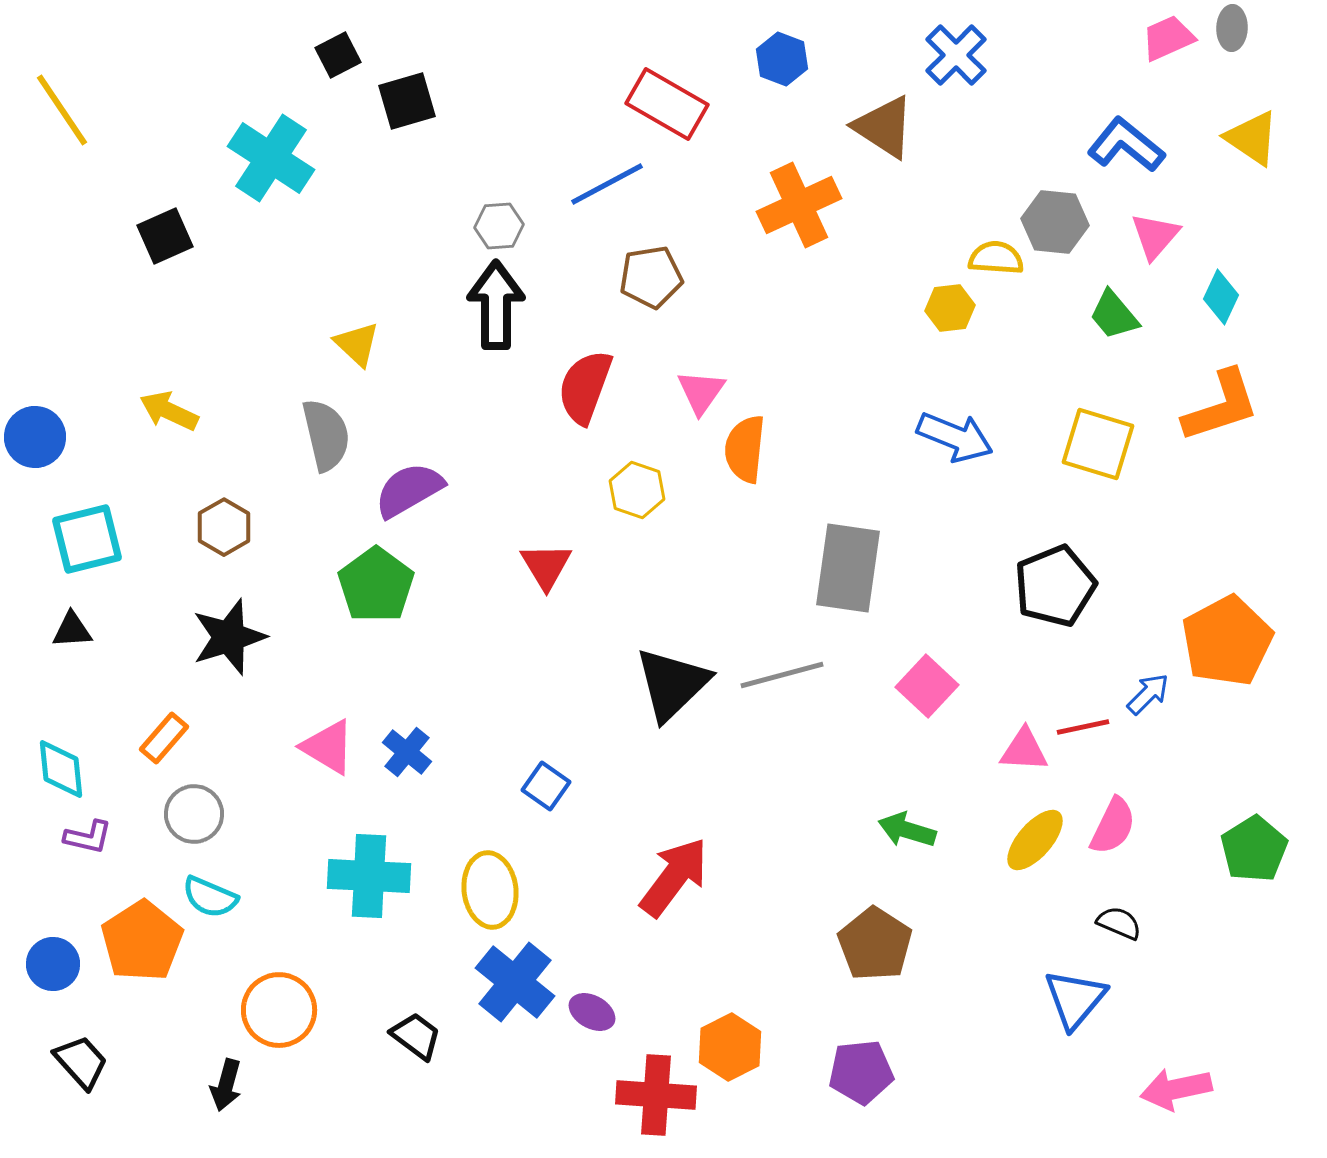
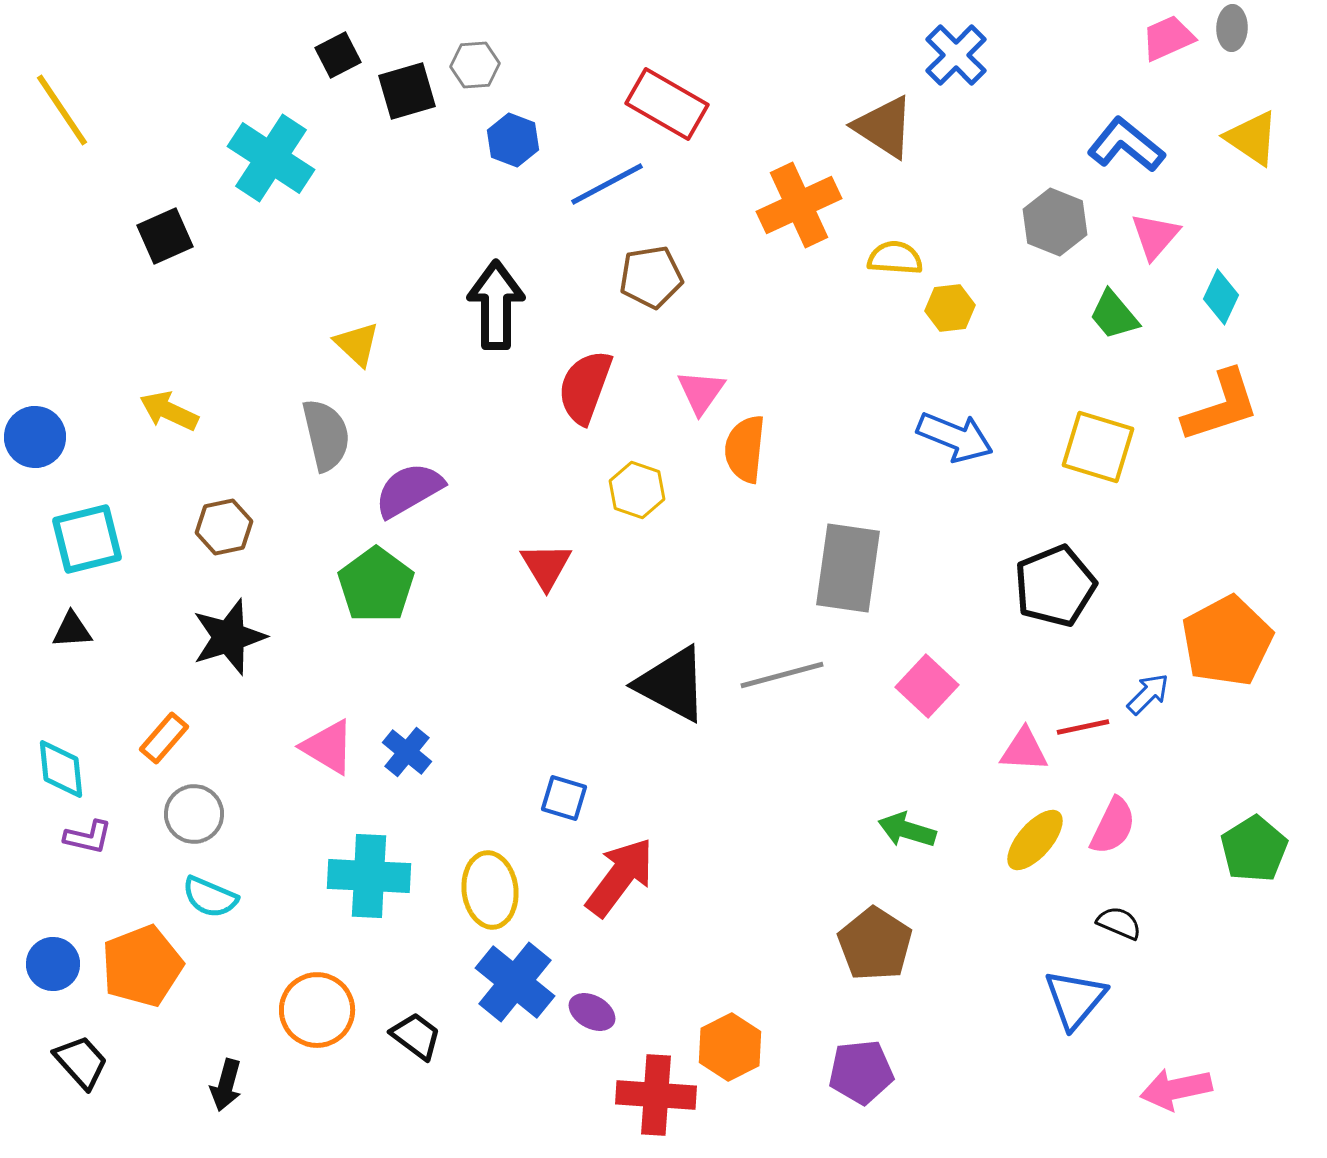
blue hexagon at (782, 59): moved 269 px left, 81 px down
black square at (407, 101): moved 10 px up
gray hexagon at (1055, 222): rotated 16 degrees clockwise
gray hexagon at (499, 226): moved 24 px left, 161 px up
yellow semicircle at (996, 258): moved 101 px left
yellow square at (1098, 444): moved 3 px down
brown hexagon at (224, 527): rotated 18 degrees clockwise
black triangle at (672, 684): rotated 48 degrees counterclockwise
blue square at (546, 786): moved 18 px right, 12 px down; rotated 18 degrees counterclockwise
red arrow at (674, 877): moved 54 px left
orange pentagon at (142, 941): moved 25 px down; rotated 12 degrees clockwise
orange circle at (279, 1010): moved 38 px right
